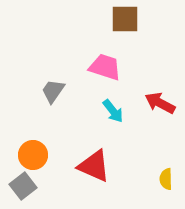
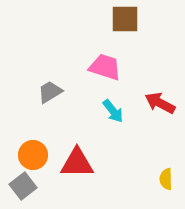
gray trapezoid: moved 3 px left, 1 px down; rotated 24 degrees clockwise
red triangle: moved 17 px left, 3 px up; rotated 24 degrees counterclockwise
